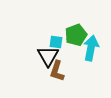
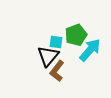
cyan arrow: moved 1 px left, 2 px down; rotated 30 degrees clockwise
black triangle: rotated 10 degrees clockwise
brown L-shape: rotated 20 degrees clockwise
